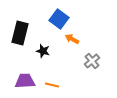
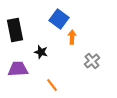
black rectangle: moved 5 px left, 3 px up; rotated 25 degrees counterclockwise
orange arrow: moved 2 px up; rotated 64 degrees clockwise
black star: moved 2 px left, 1 px down
purple trapezoid: moved 7 px left, 12 px up
orange line: rotated 40 degrees clockwise
